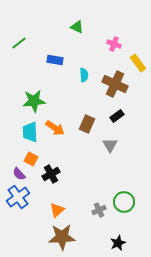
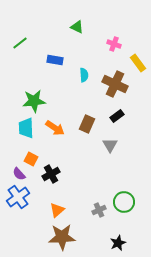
green line: moved 1 px right
cyan trapezoid: moved 4 px left, 4 px up
